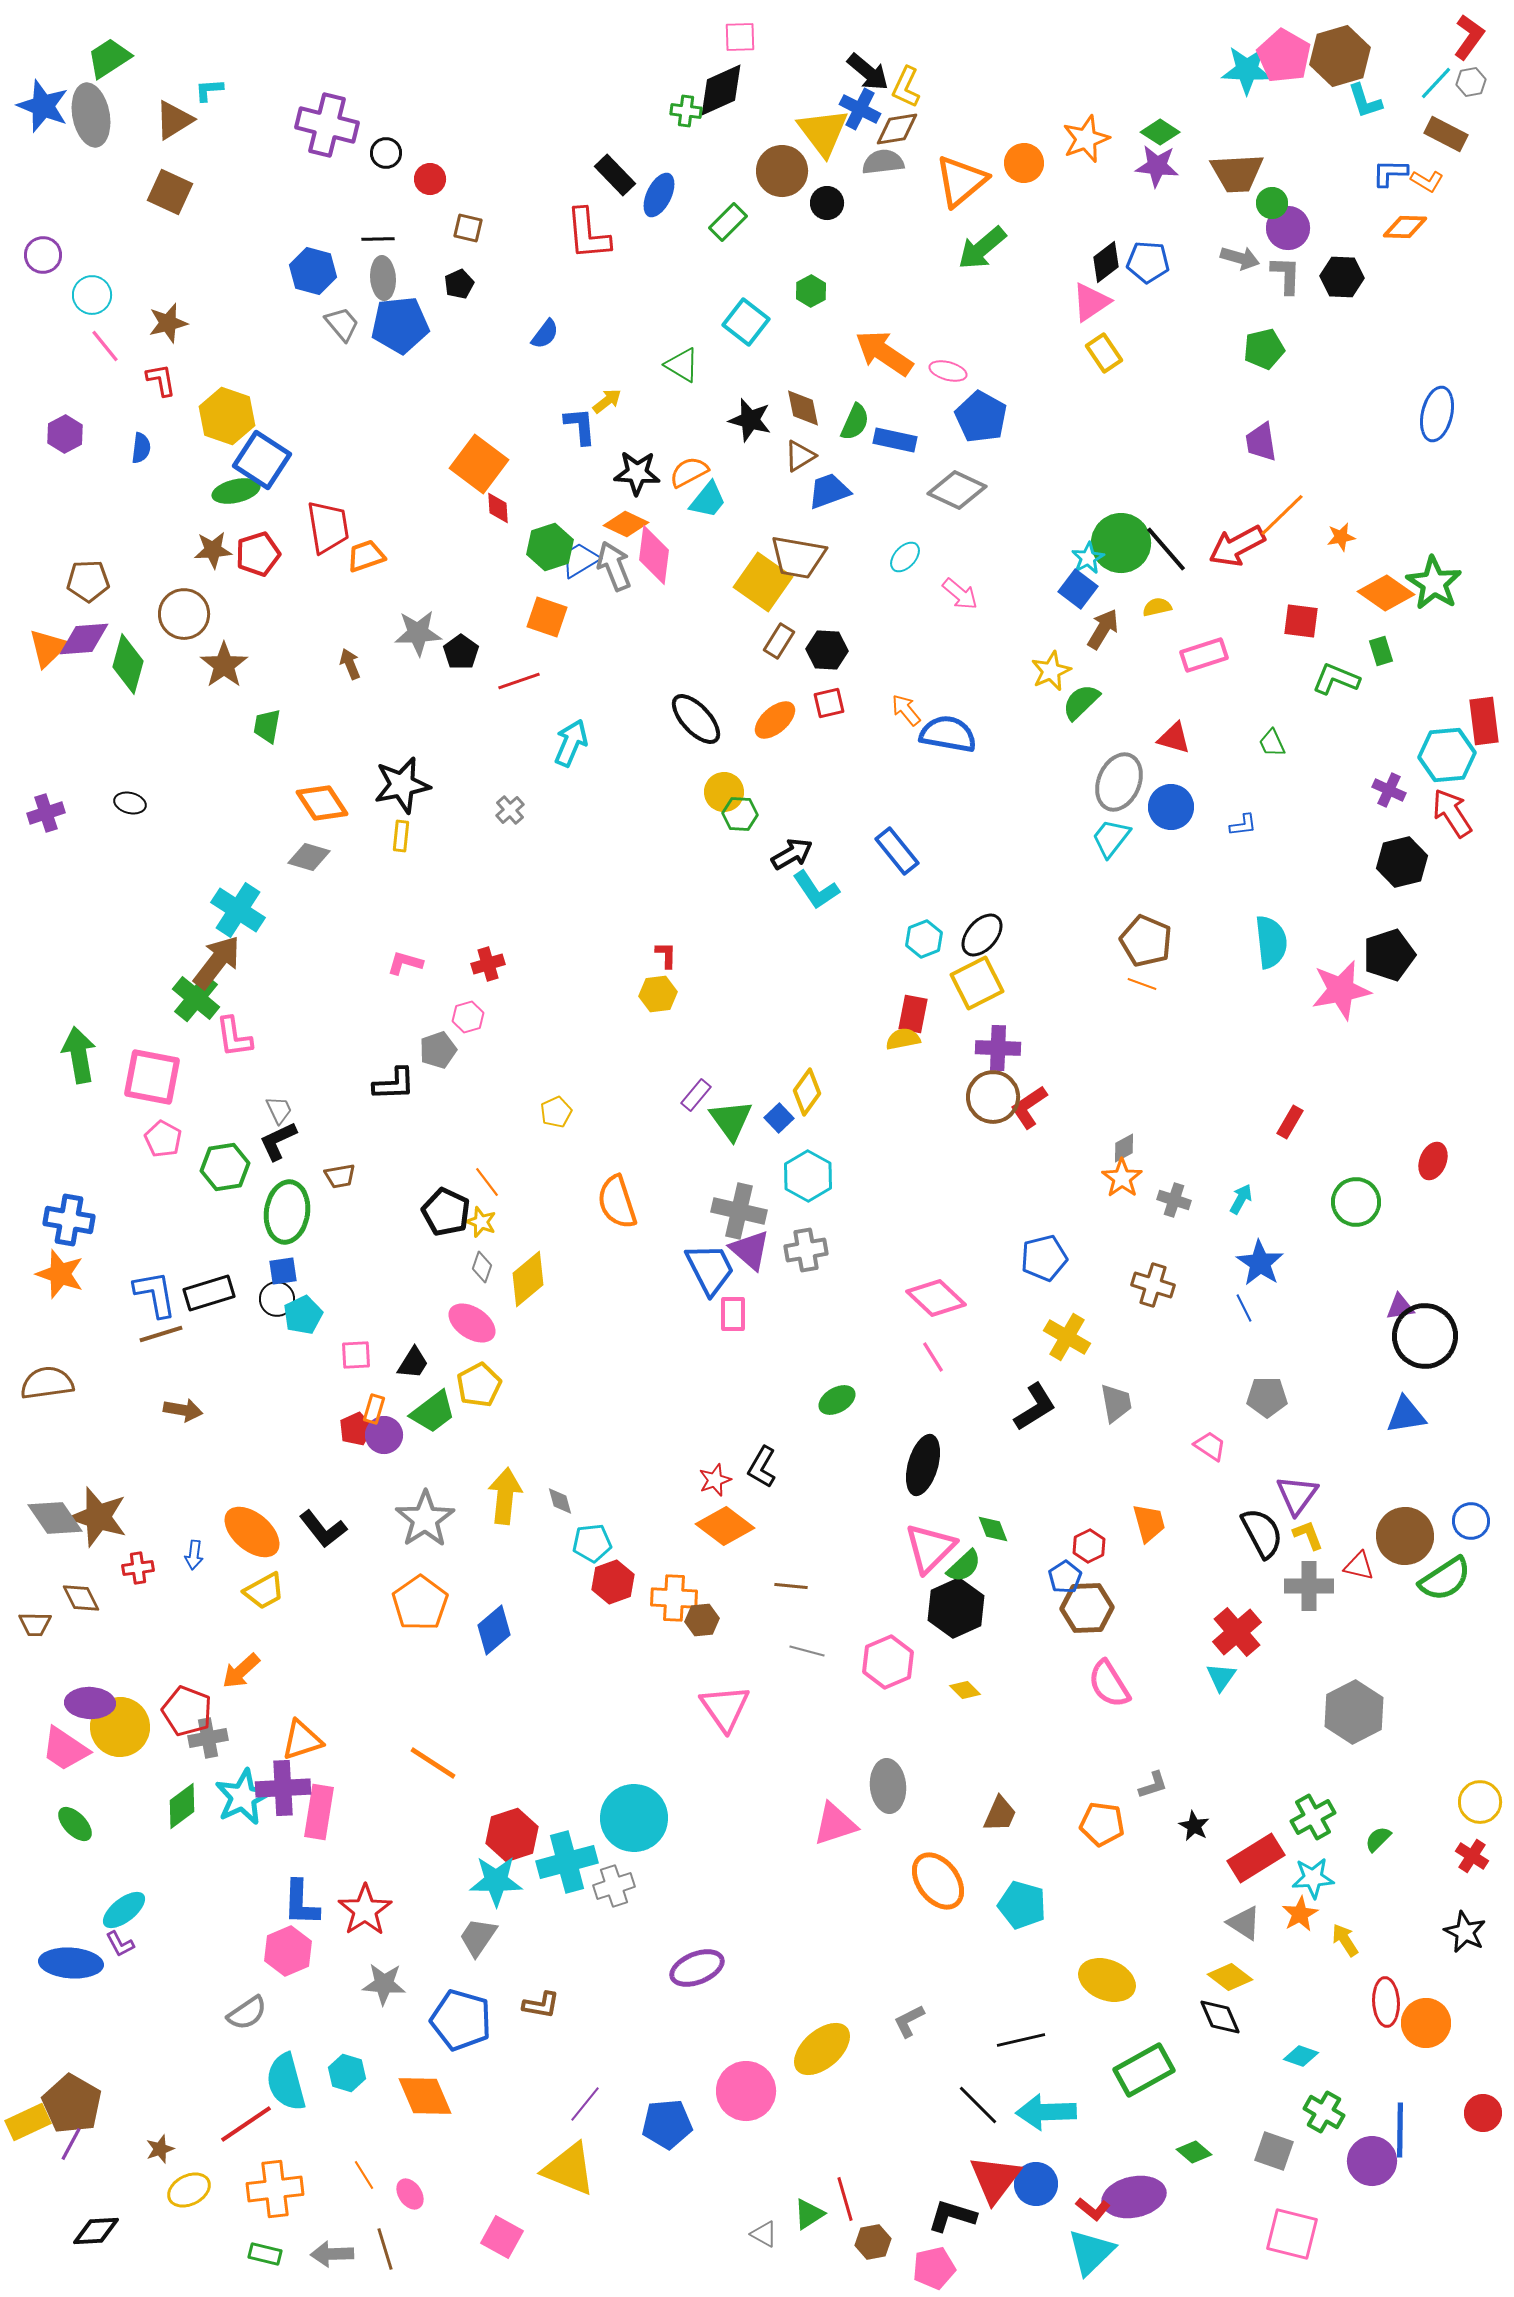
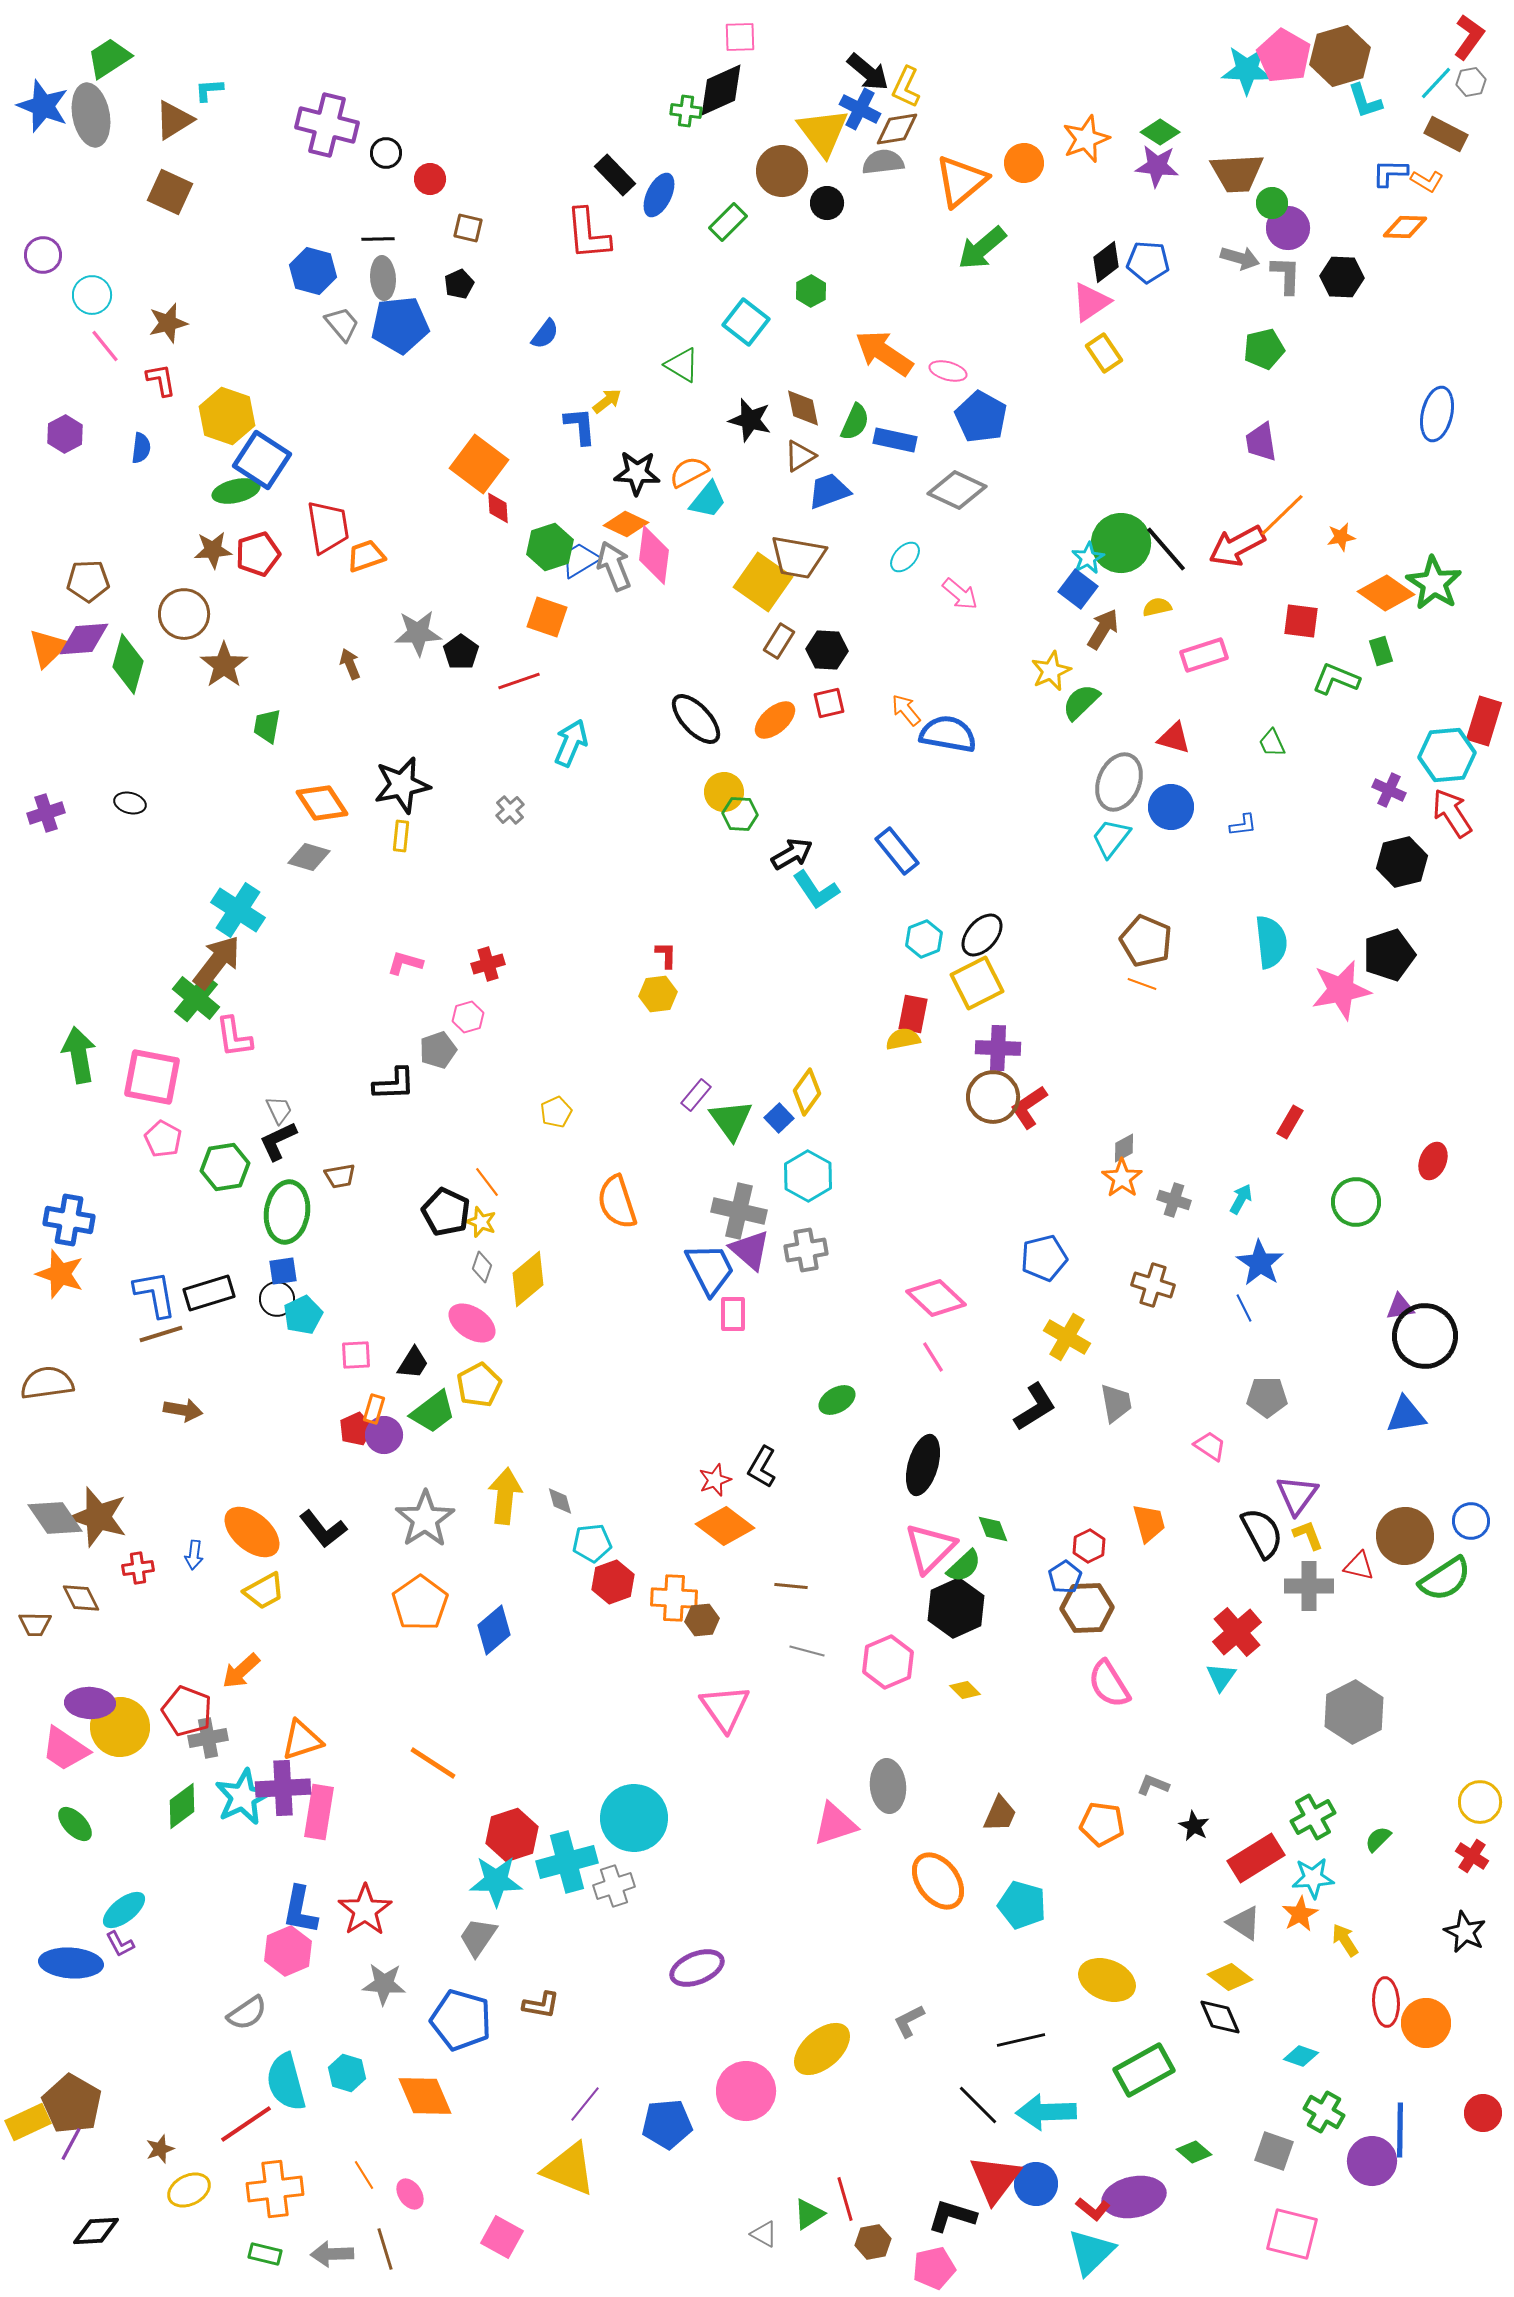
red rectangle at (1484, 721): rotated 24 degrees clockwise
gray L-shape at (1153, 1785): rotated 140 degrees counterclockwise
blue L-shape at (301, 1903): moved 1 px left, 7 px down; rotated 9 degrees clockwise
